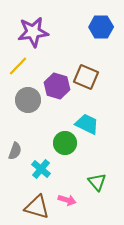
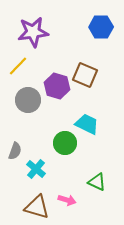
brown square: moved 1 px left, 2 px up
cyan cross: moved 5 px left
green triangle: rotated 24 degrees counterclockwise
